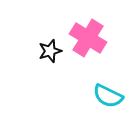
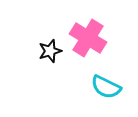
cyan semicircle: moved 2 px left, 9 px up
